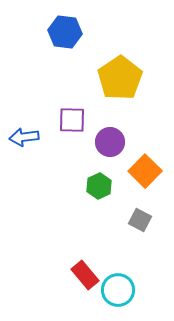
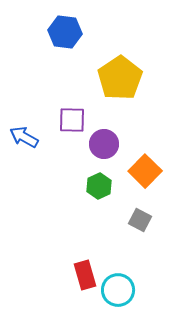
blue arrow: rotated 36 degrees clockwise
purple circle: moved 6 px left, 2 px down
red rectangle: rotated 24 degrees clockwise
